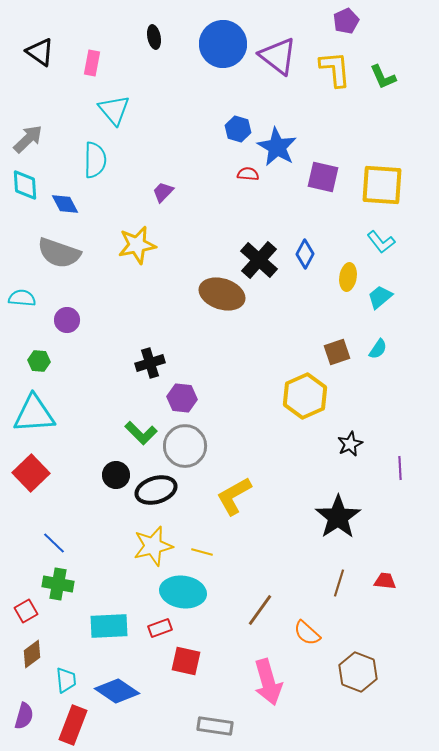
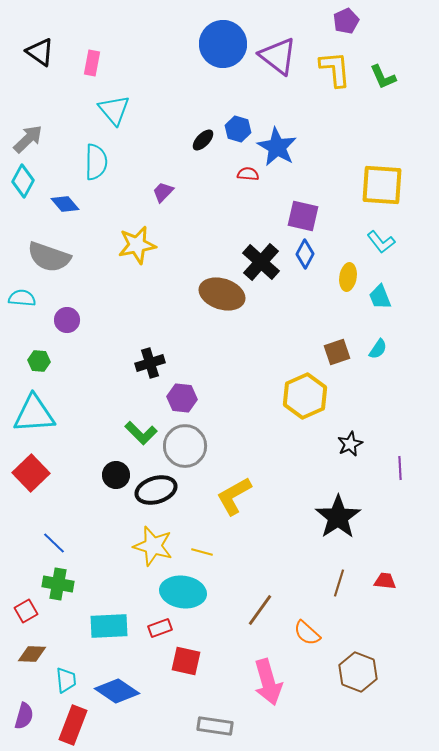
black ellipse at (154, 37): moved 49 px right, 103 px down; rotated 55 degrees clockwise
cyan semicircle at (95, 160): moved 1 px right, 2 px down
purple square at (323, 177): moved 20 px left, 39 px down
cyan diamond at (25, 185): moved 2 px left, 4 px up; rotated 32 degrees clockwise
blue diamond at (65, 204): rotated 12 degrees counterclockwise
gray semicircle at (59, 253): moved 10 px left, 4 px down
black cross at (259, 260): moved 2 px right, 2 px down
cyan trapezoid at (380, 297): rotated 72 degrees counterclockwise
yellow star at (153, 546): rotated 30 degrees clockwise
brown diamond at (32, 654): rotated 40 degrees clockwise
